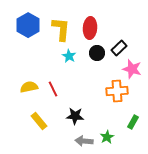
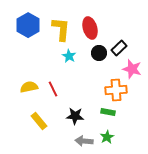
red ellipse: rotated 20 degrees counterclockwise
black circle: moved 2 px right
orange cross: moved 1 px left, 1 px up
green rectangle: moved 25 px left, 10 px up; rotated 72 degrees clockwise
